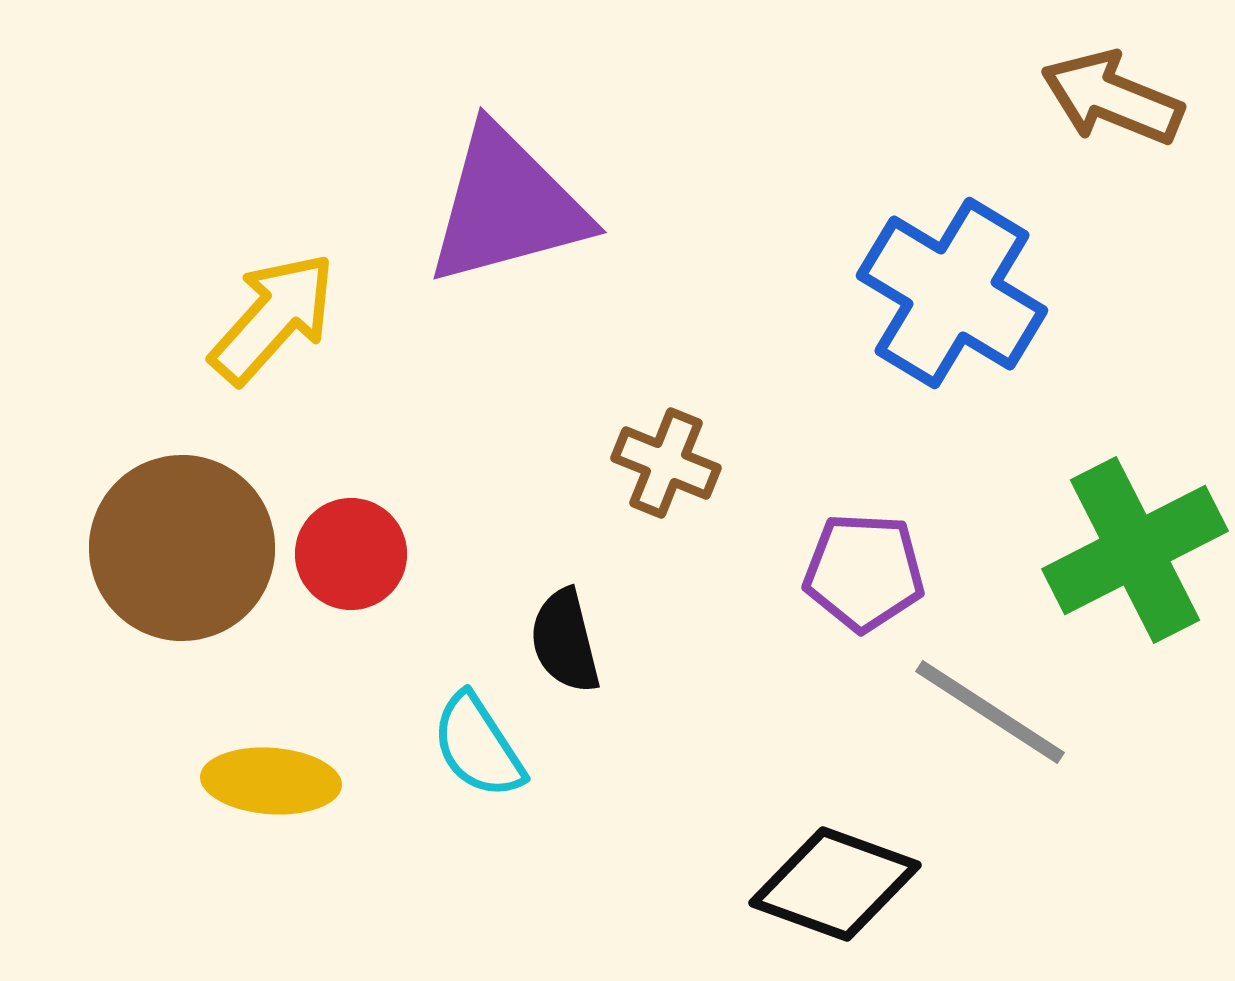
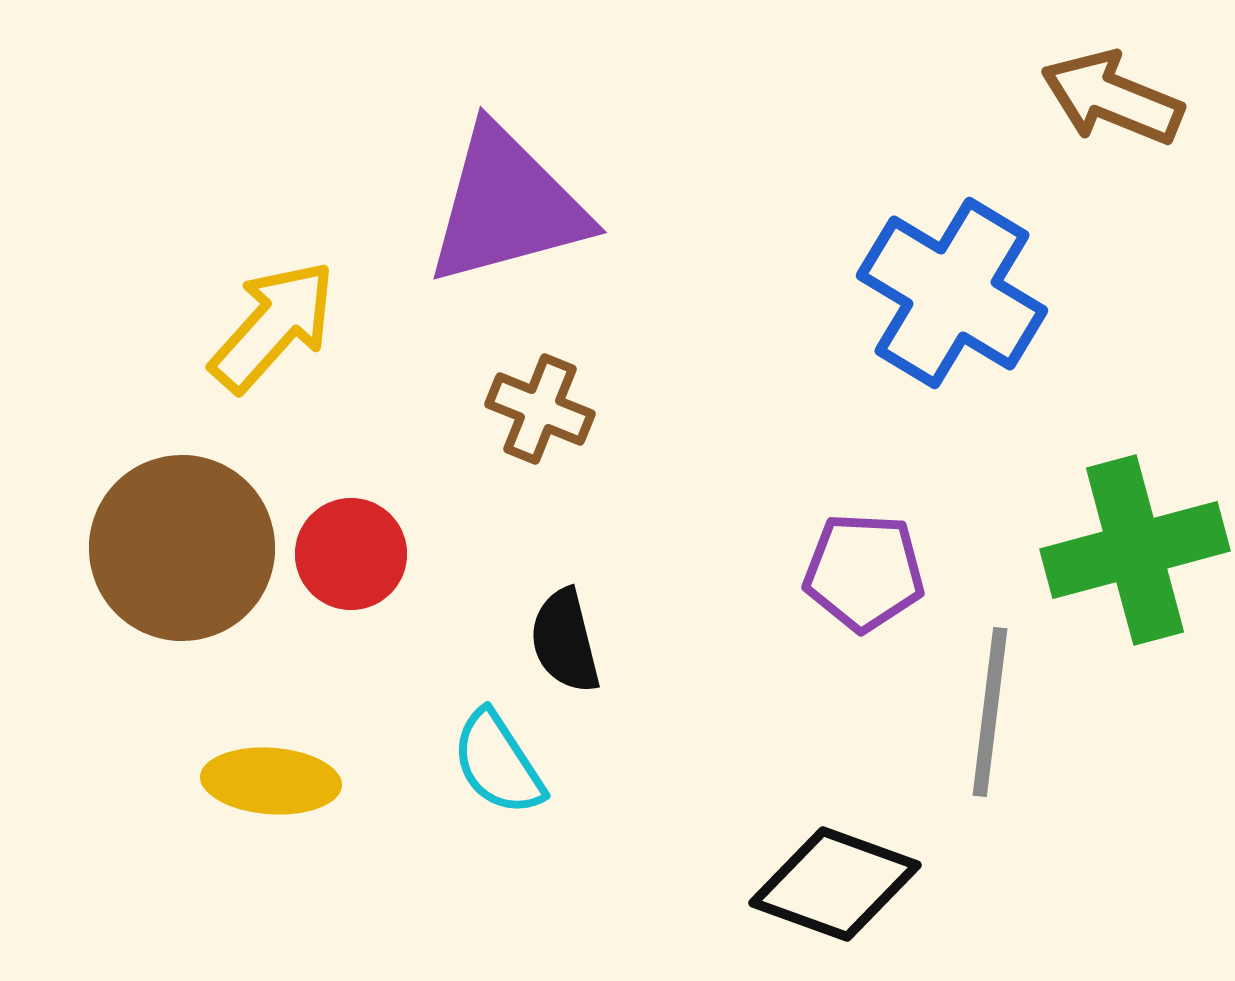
yellow arrow: moved 8 px down
brown cross: moved 126 px left, 54 px up
green cross: rotated 12 degrees clockwise
gray line: rotated 64 degrees clockwise
cyan semicircle: moved 20 px right, 17 px down
